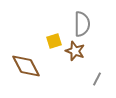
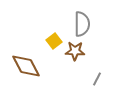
yellow square: rotated 21 degrees counterclockwise
brown star: rotated 18 degrees counterclockwise
